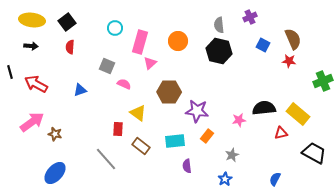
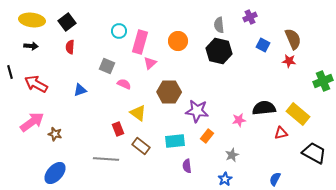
cyan circle: moved 4 px right, 3 px down
red rectangle: rotated 24 degrees counterclockwise
gray line: rotated 45 degrees counterclockwise
